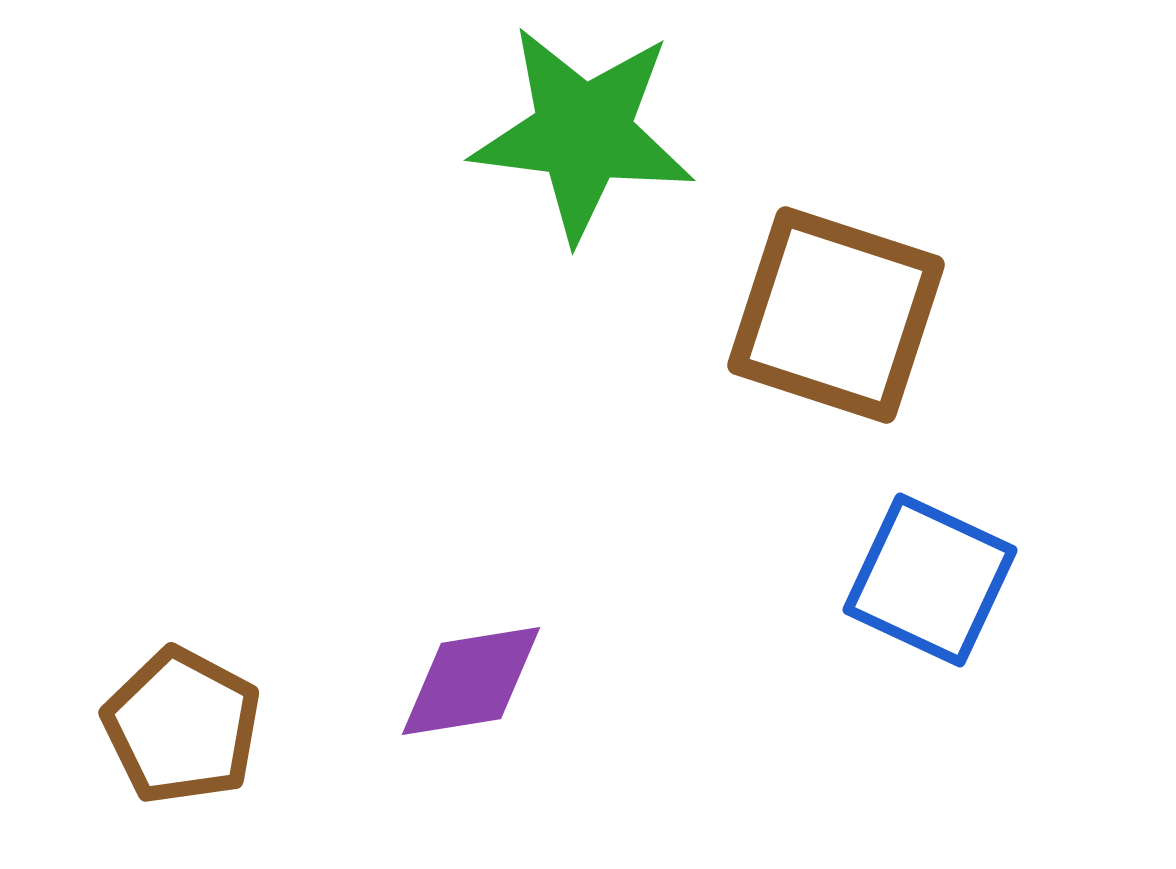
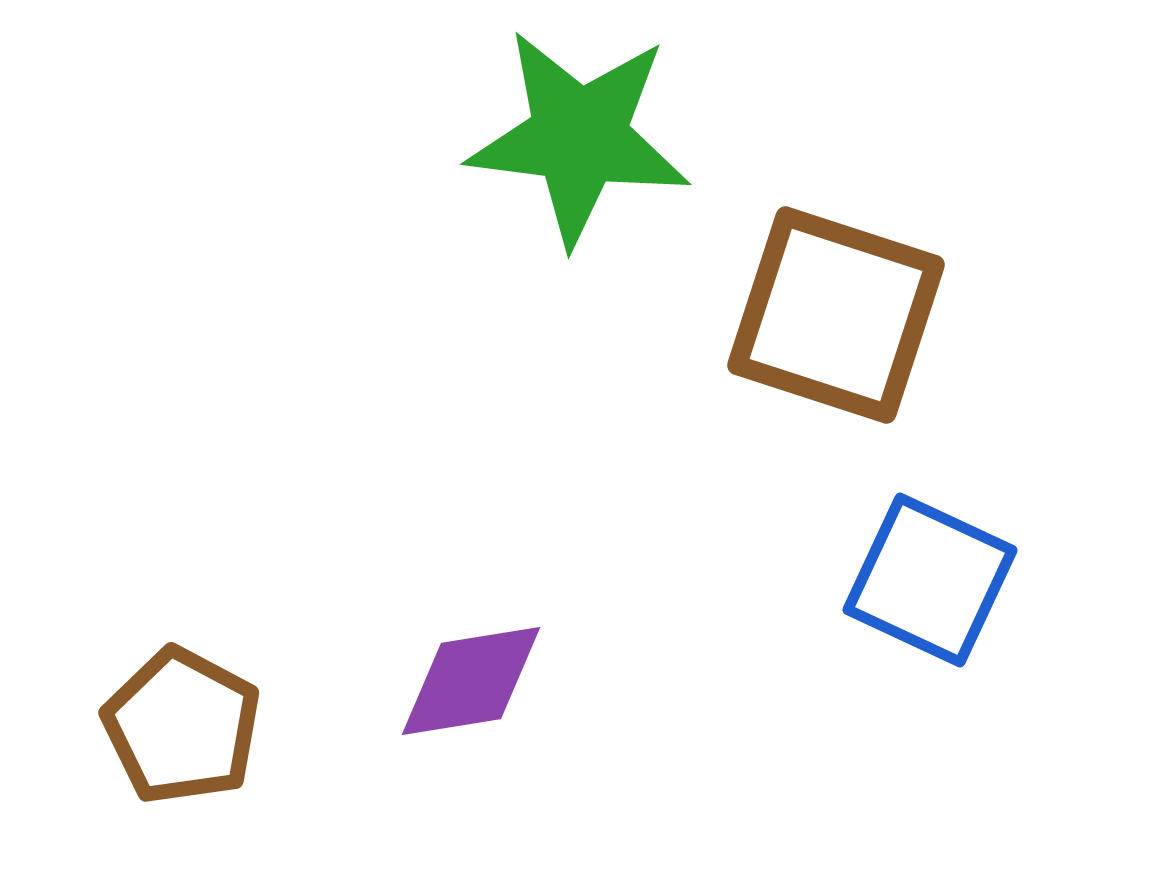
green star: moved 4 px left, 4 px down
